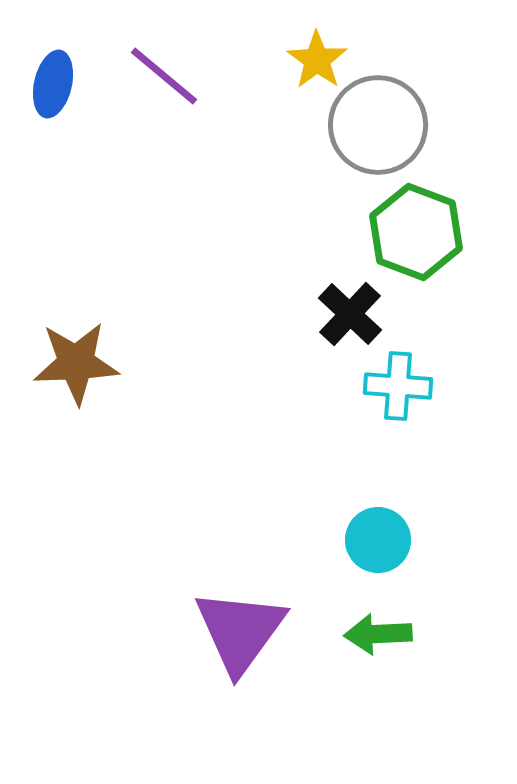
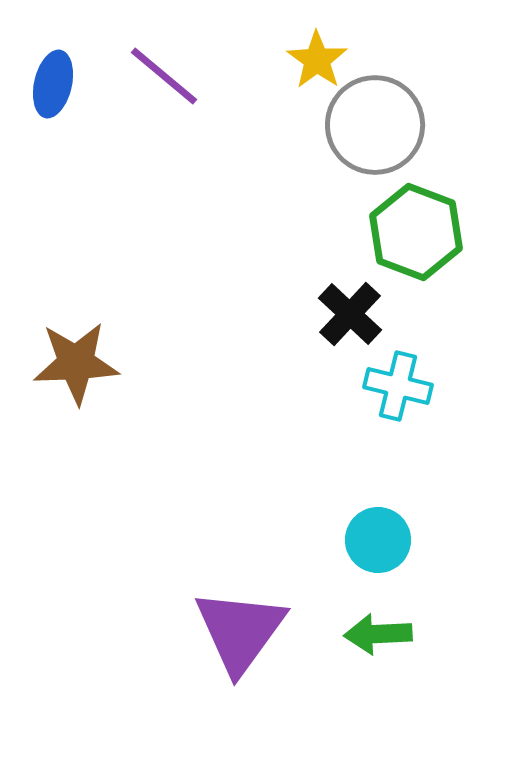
gray circle: moved 3 px left
cyan cross: rotated 10 degrees clockwise
